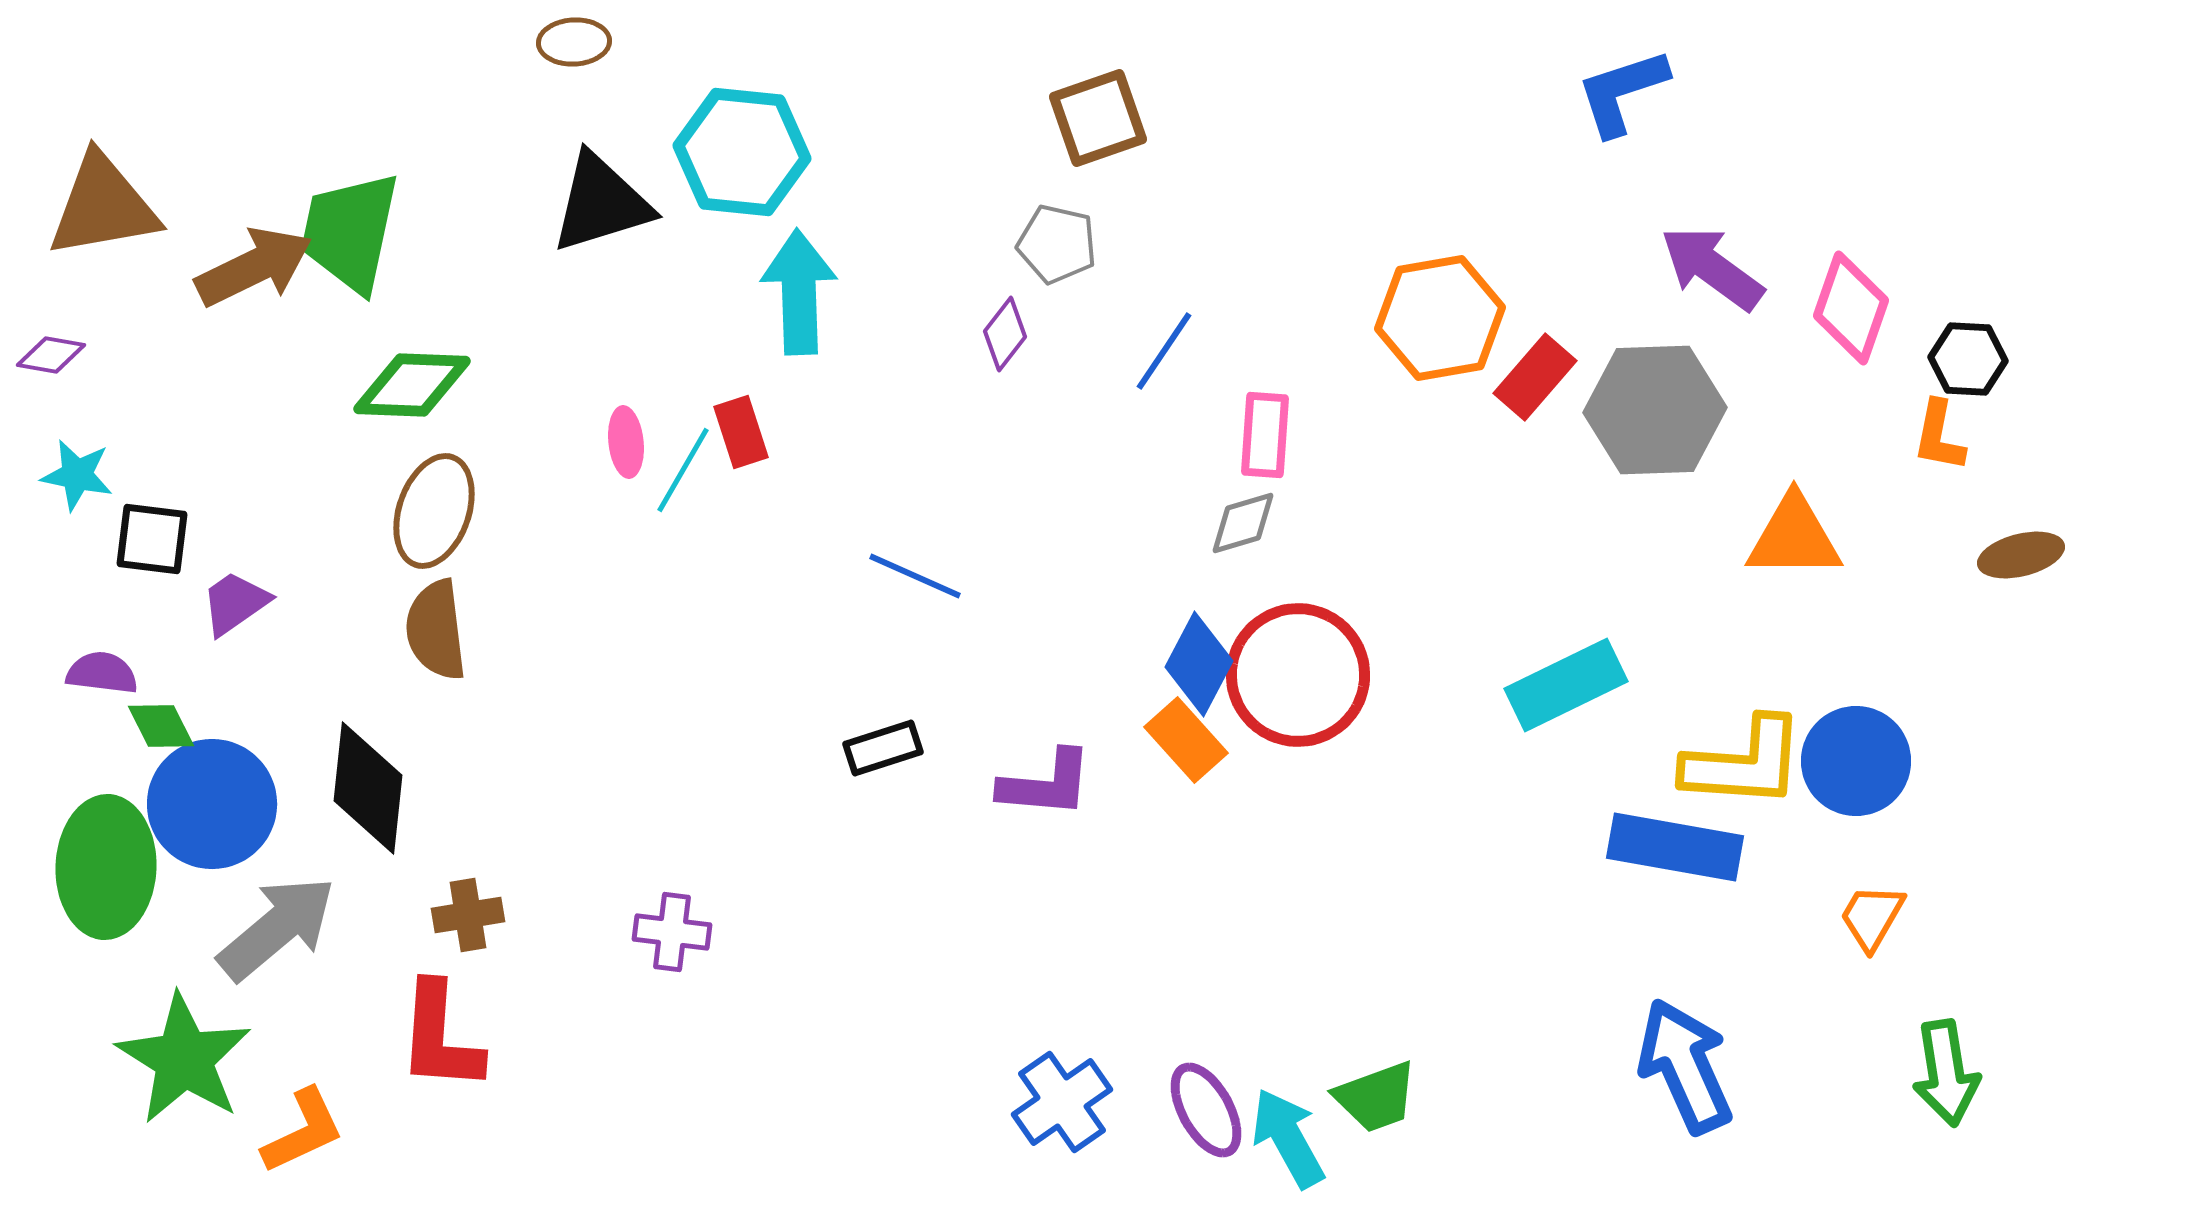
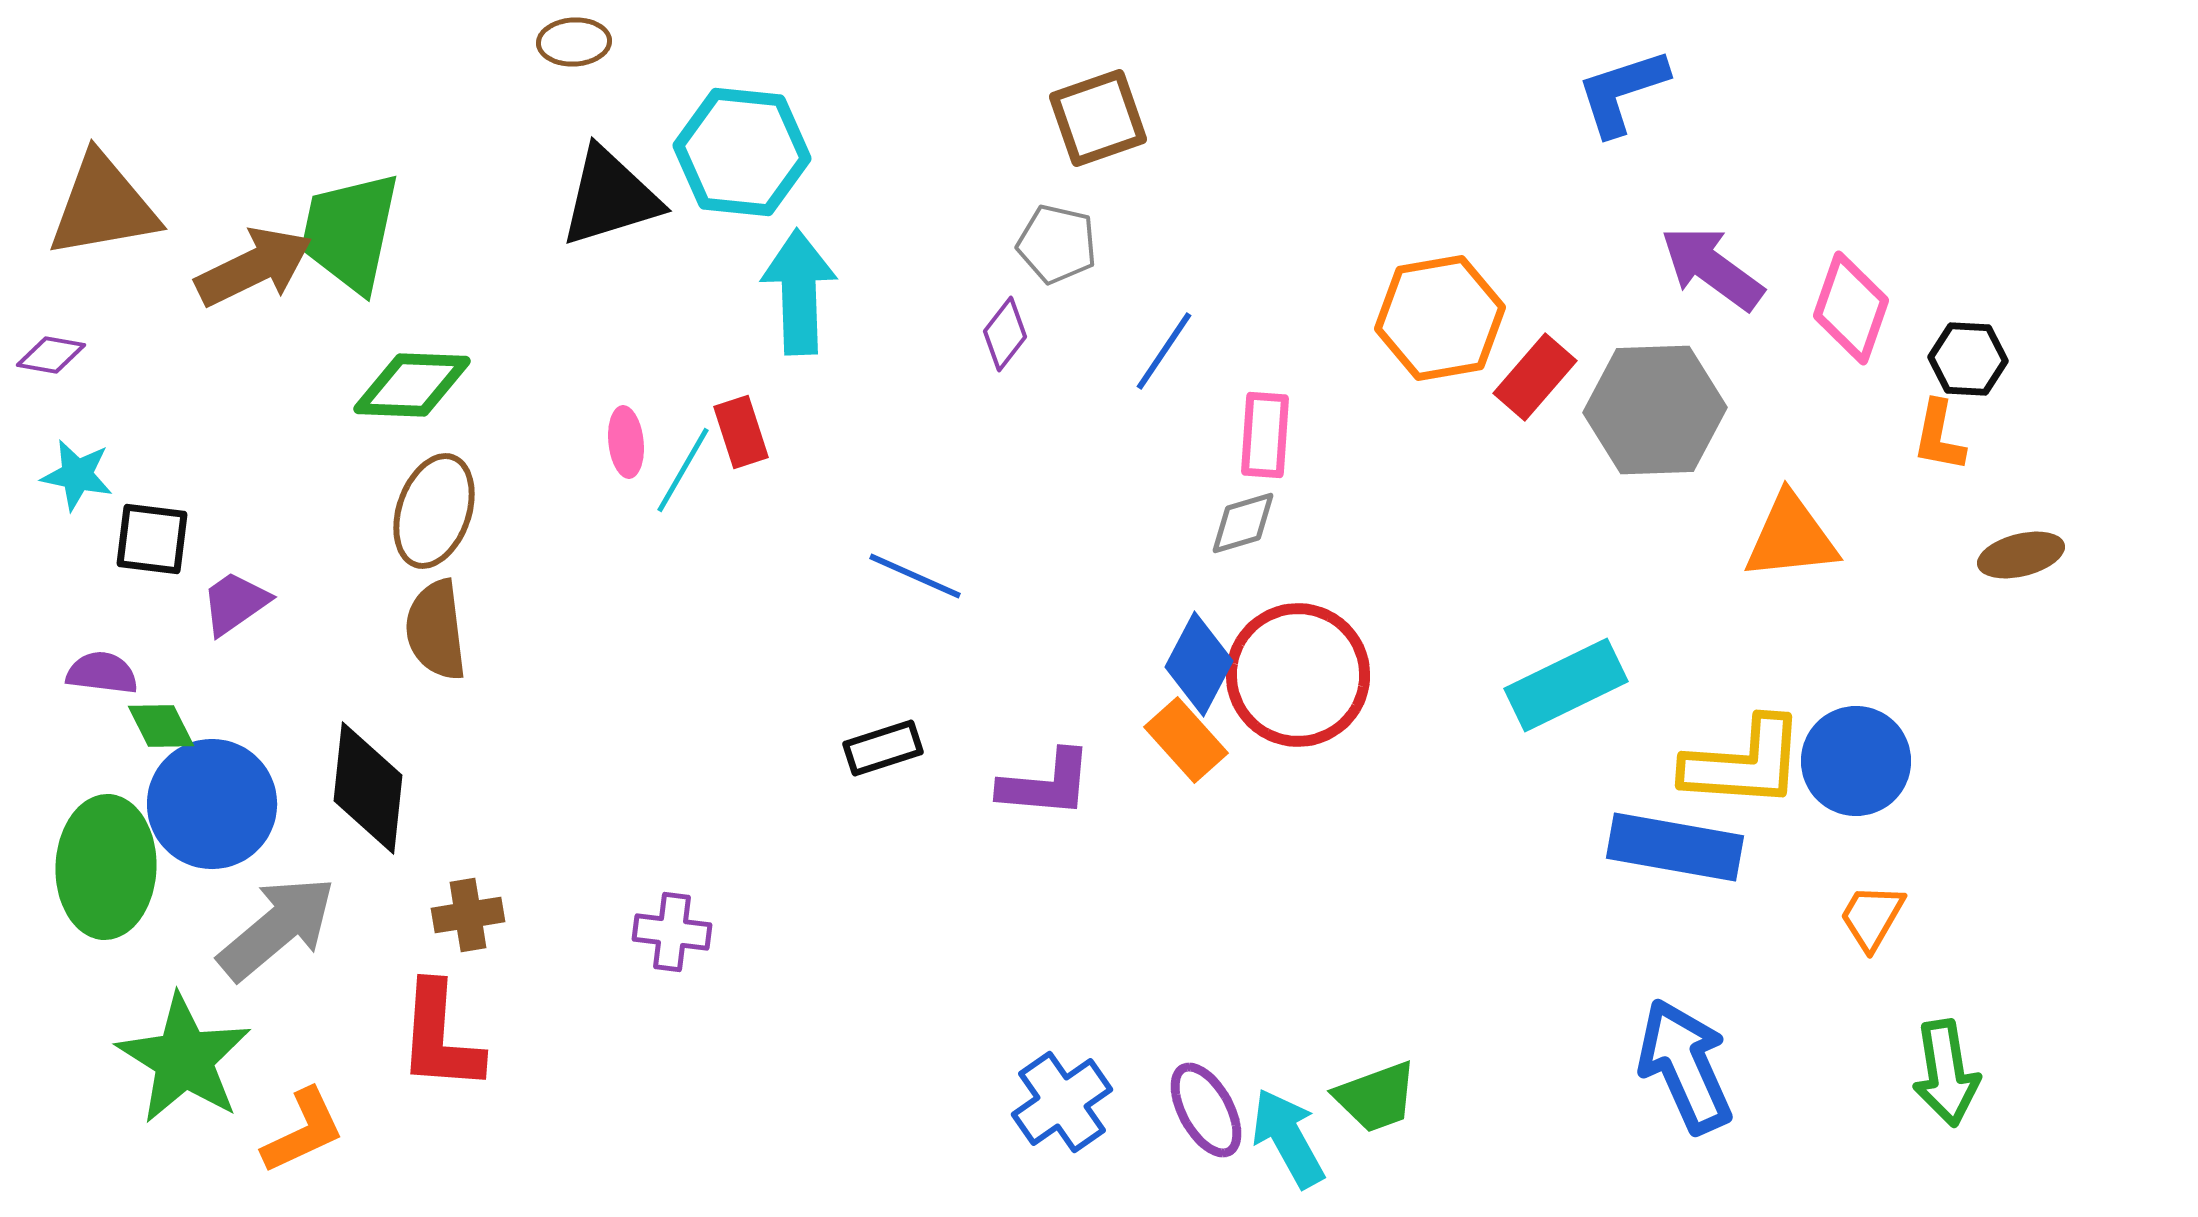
black triangle at (601, 203): moved 9 px right, 6 px up
orange triangle at (1794, 537): moved 3 px left; rotated 6 degrees counterclockwise
